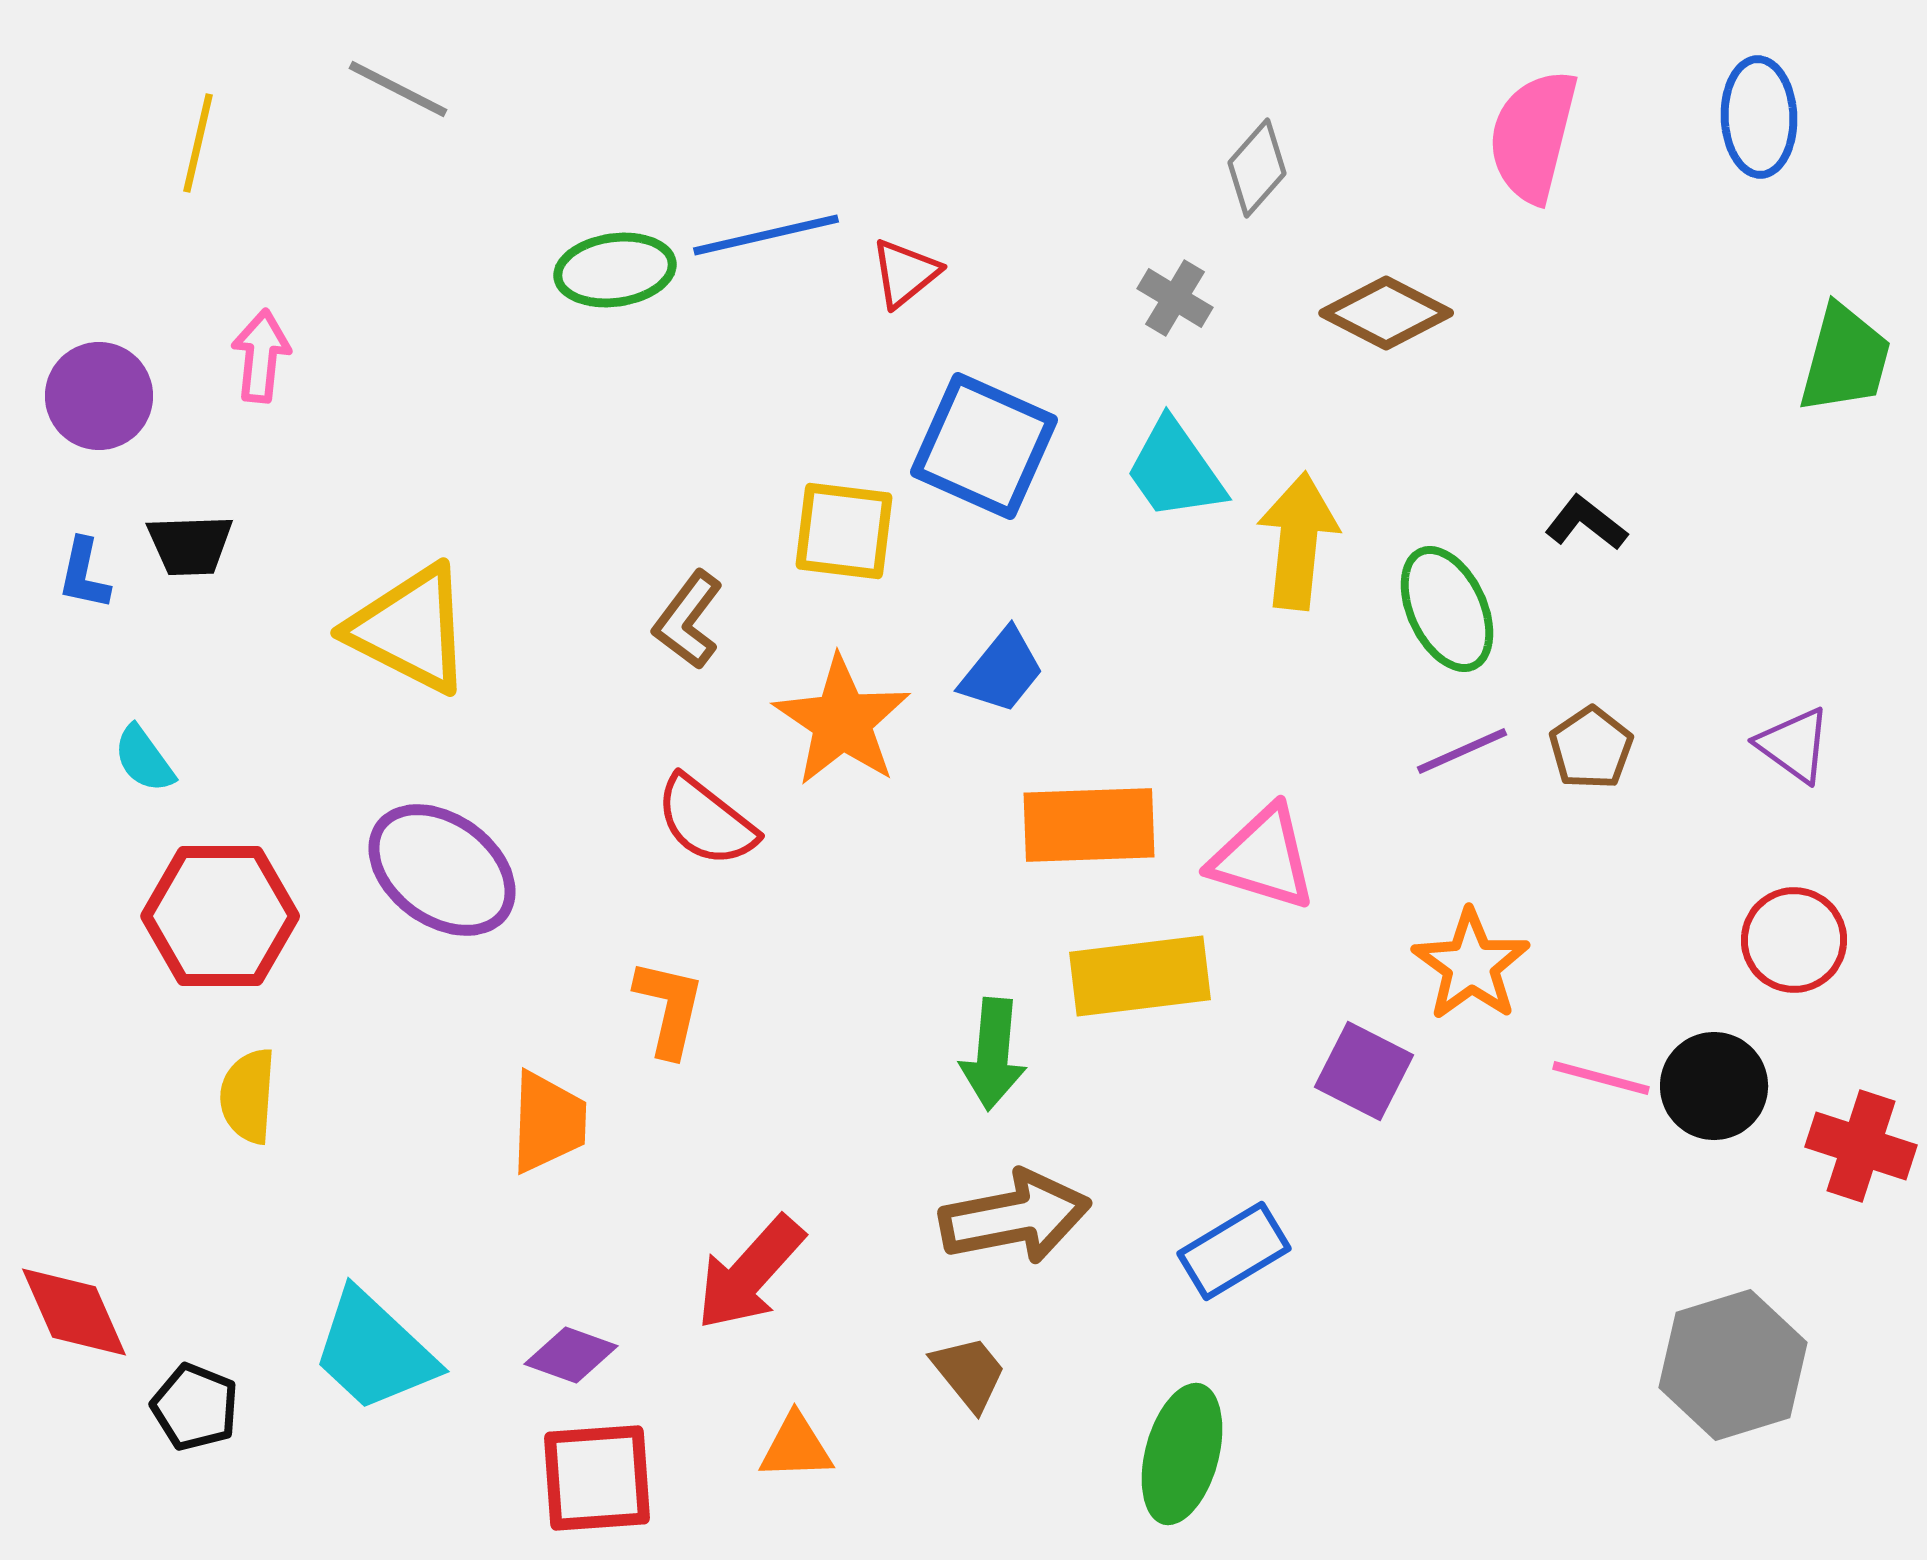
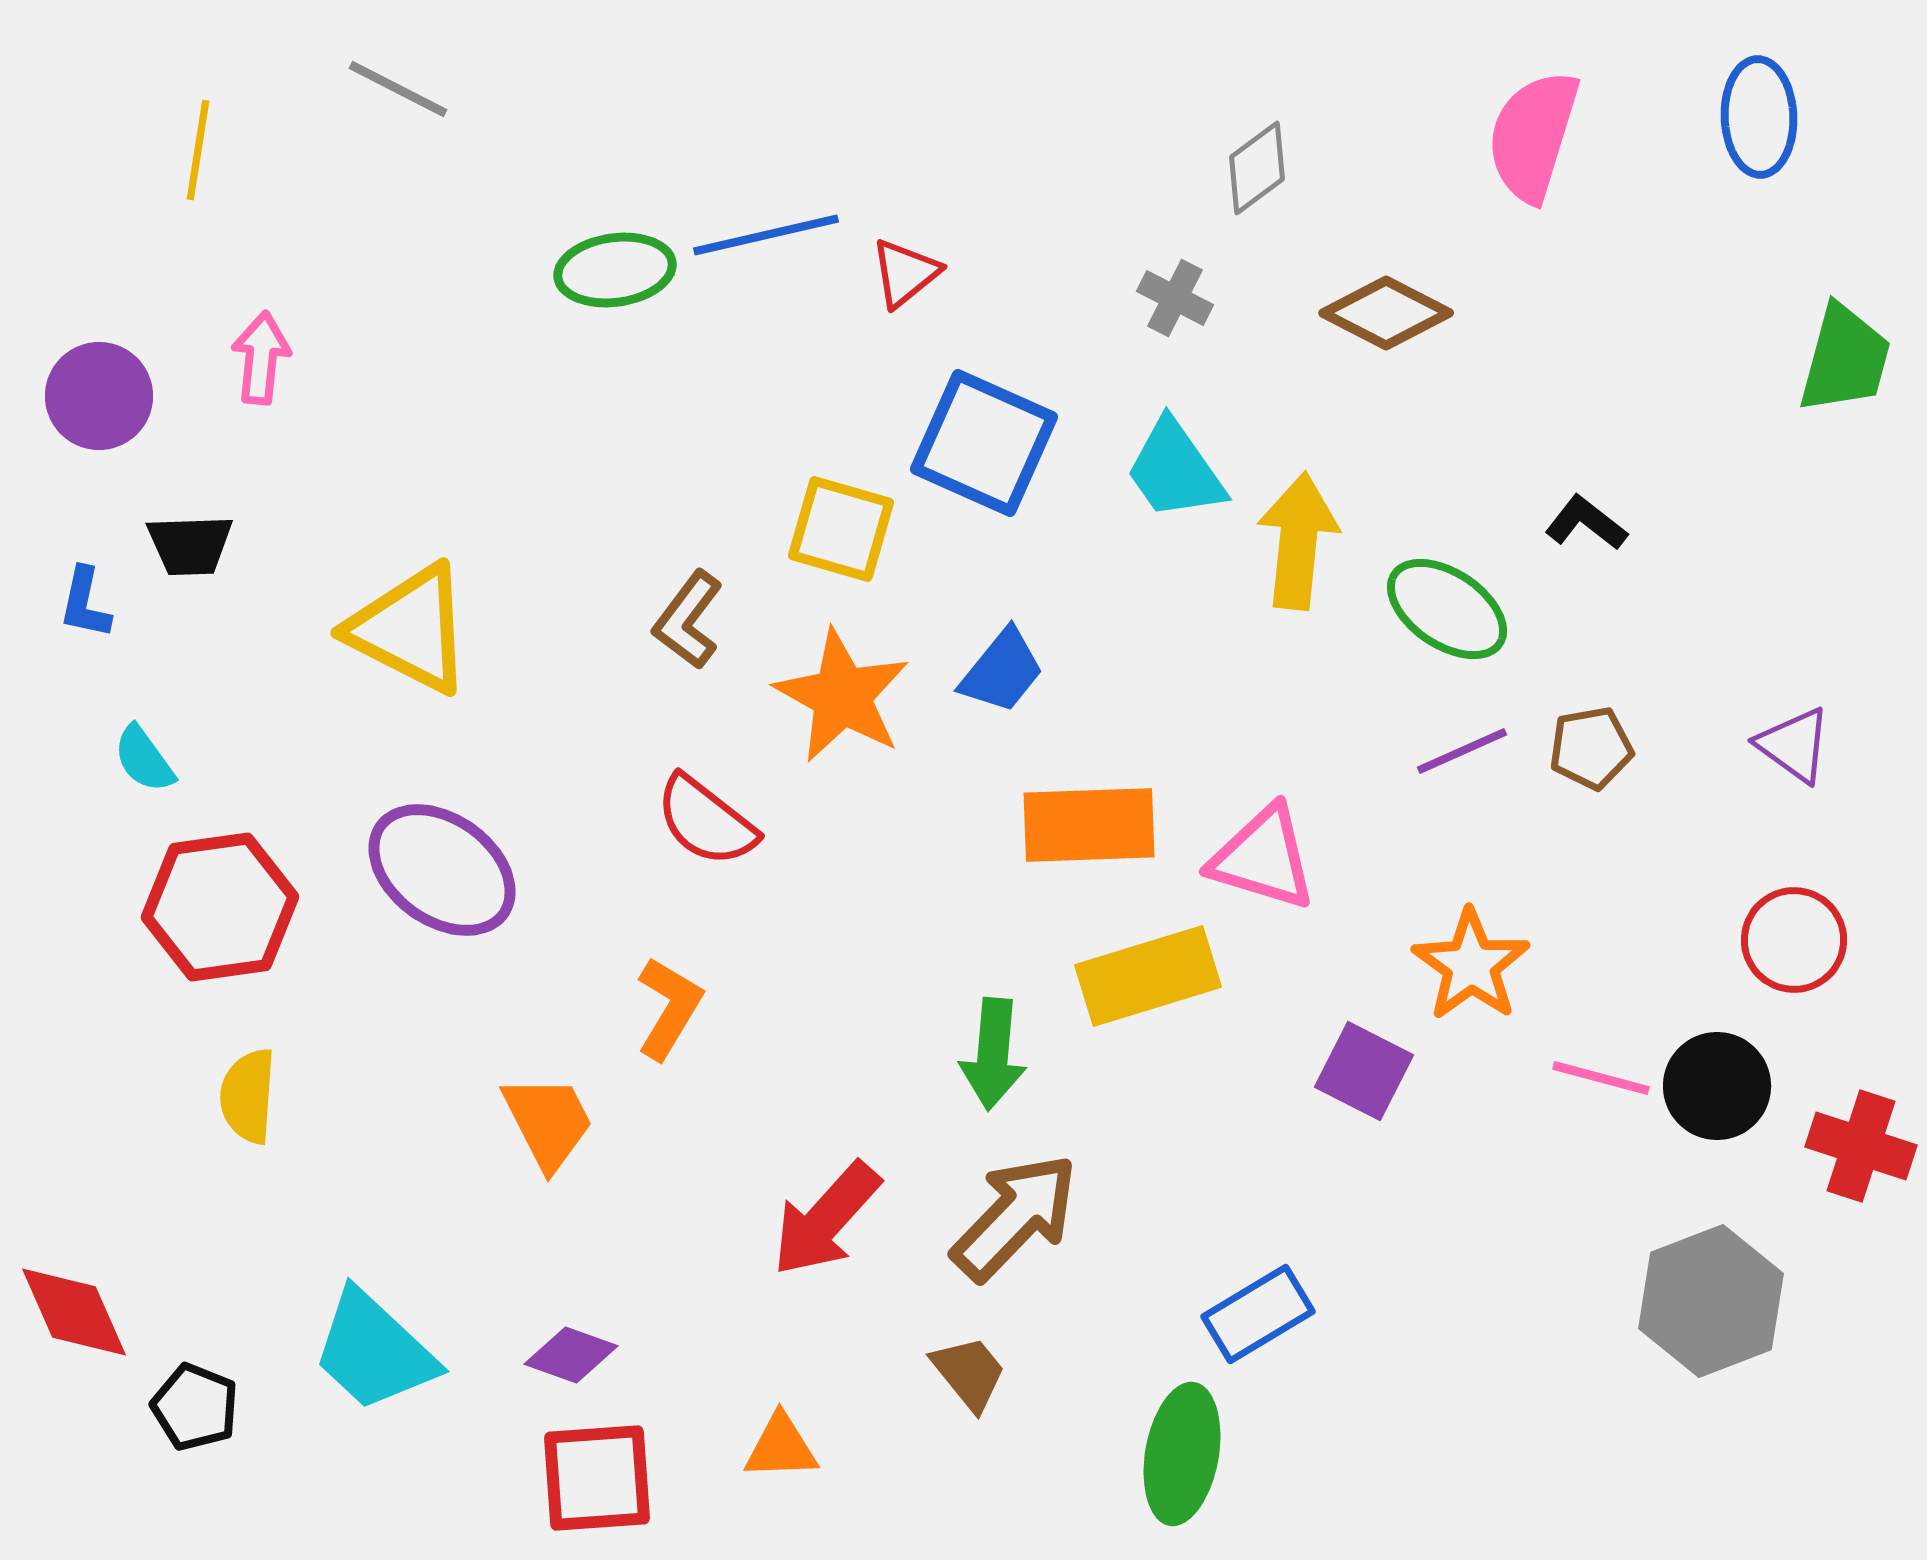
pink semicircle at (1533, 136): rotated 3 degrees clockwise
yellow line at (198, 143): moved 7 px down; rotated 4 degrees counterclockwise
gray diamond at (1257, 168): rotated 12 degrees clockwise
gray cross at (1175, 298): rotated 4 degrees counterclockwise
pink arrow at (261, 356): moved 2 px down
blue square at (984, 446): moved 3 px up
yellow square at (844, 531): moved 3 px left, 2 px up; rotated 9 degrees clockwise
blue L-shape at (84, 574): moved 1 px right, 29 px down
green ellipse at (1447, 609): rotated 31 degrees counterclockwise
orange star at (842, 721): moved 25 px up; rotated 5 degrees counterclockwise
brown pentagon at (1591, 748): rotated 24 degrees clockwise
red hexagon at (220, 916): moved 9 px up; rotated 8 degrees counterclockwise
yellow rectangle at (1140, 976): moved 8 px right; rotated 10 degrees counterclockwise
orange L-shape at (669, 1008): rotated 18 degrees clockwise
black circle at (1714, 1086): moved 3 px right
orange trapezoid at (548, 1122): rotated 29 degrees counterclockwise
brown arrow at (1015, 1217): rotated 35 degrees counterclockwise
blue rectangle at (1234, 1251): moved 24 px right, 63 px down
red arrow at (750, 1273): moved 76 px right, 54 px up
gray hexagon at (1733, 1365): moved 22 px left, 64 px up; rotated 4 degrees counterclockwise
orange triangle at (796, 1447): moved 15 px left
green ellipse at (1182, 1454): rotated 5 degrees counterclockwise
